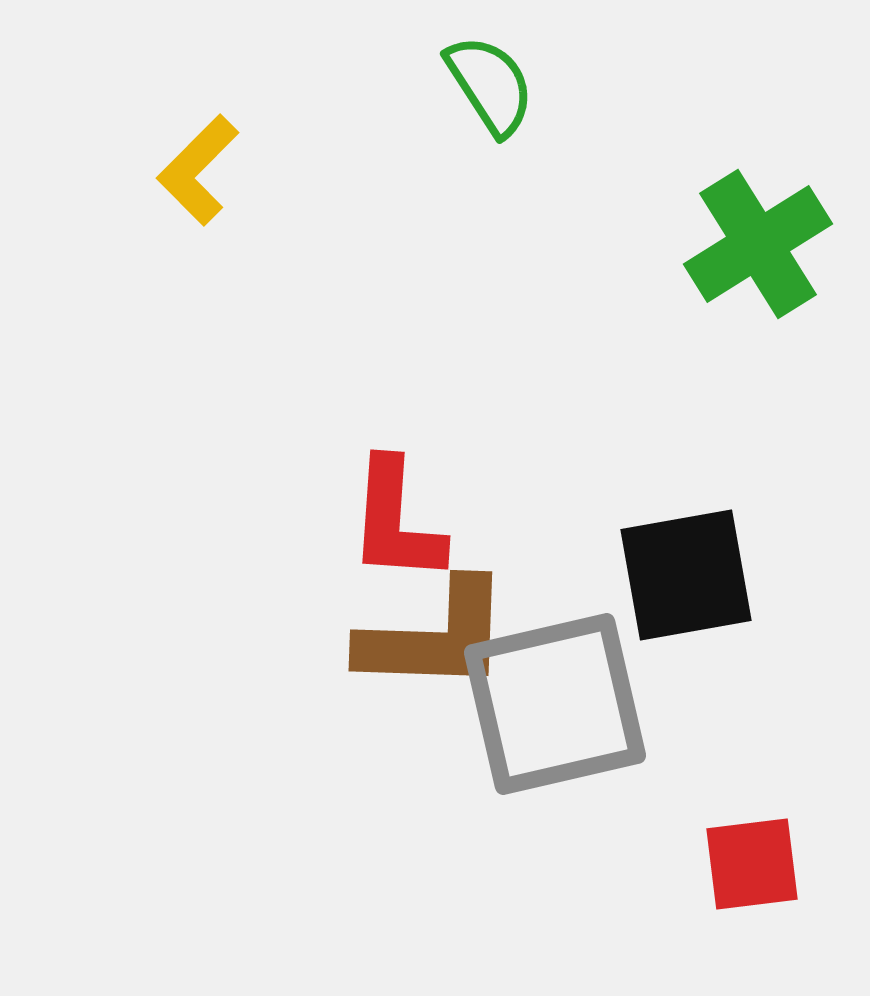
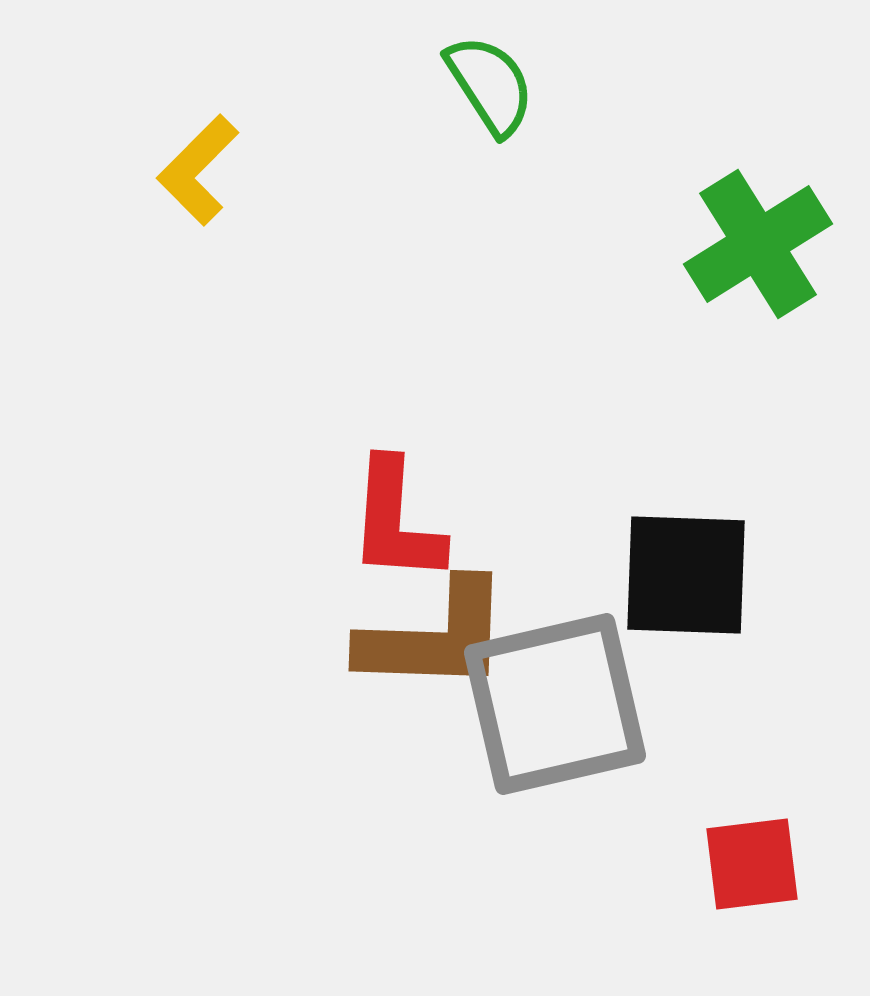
black square: rotated 12 degrees clockwise
